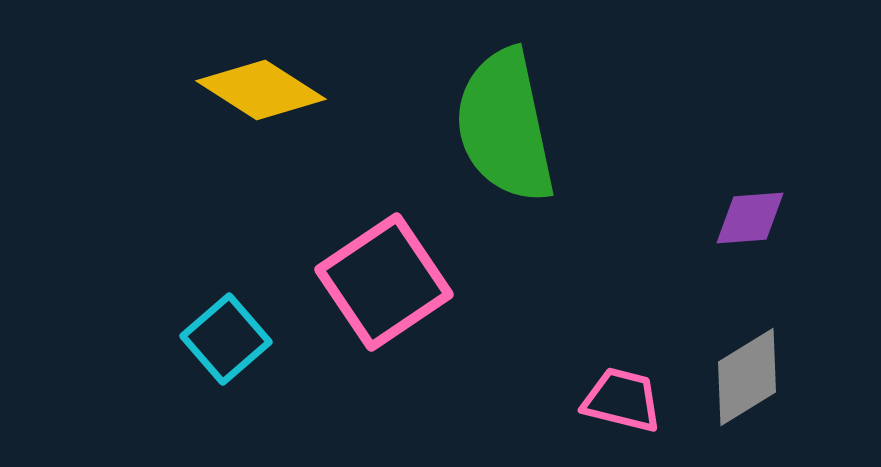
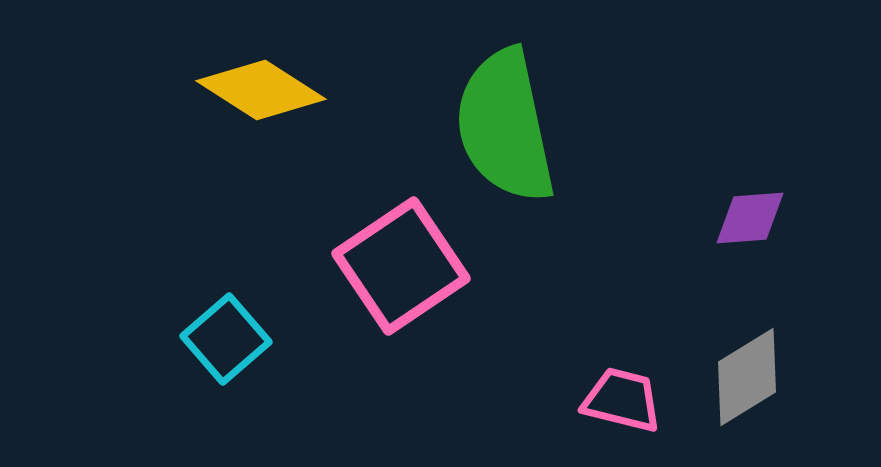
pink square: moved 17 px right, 16 px up
